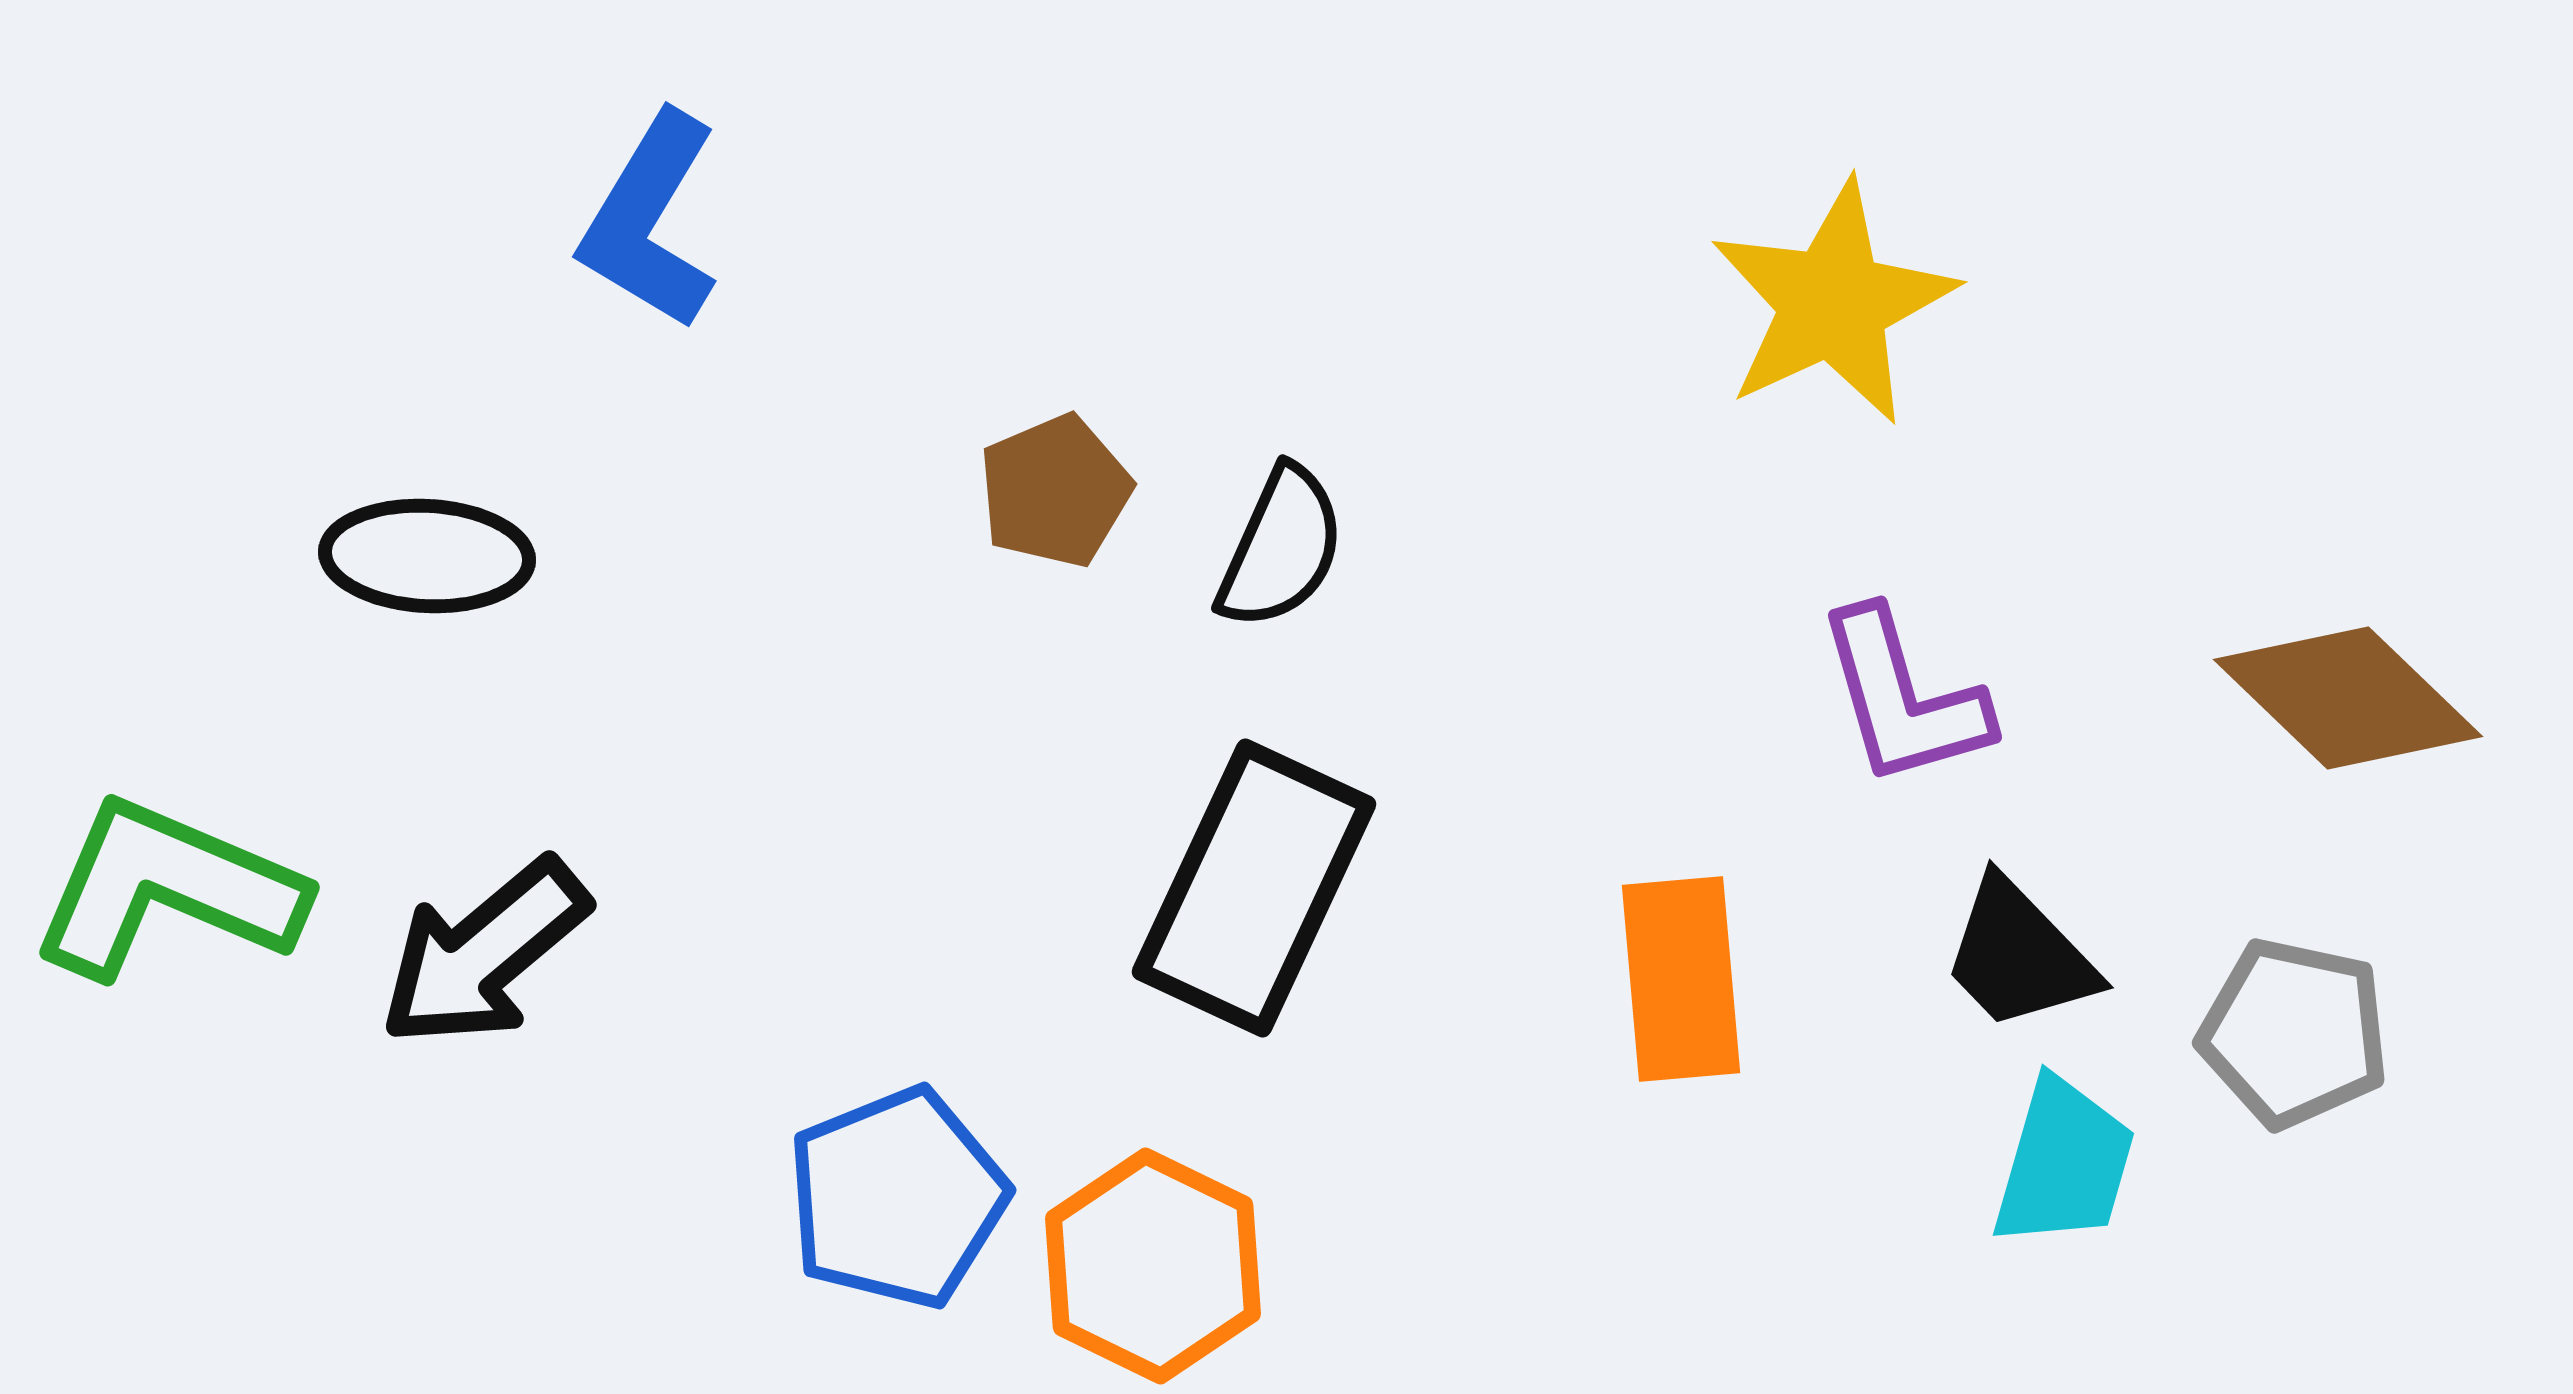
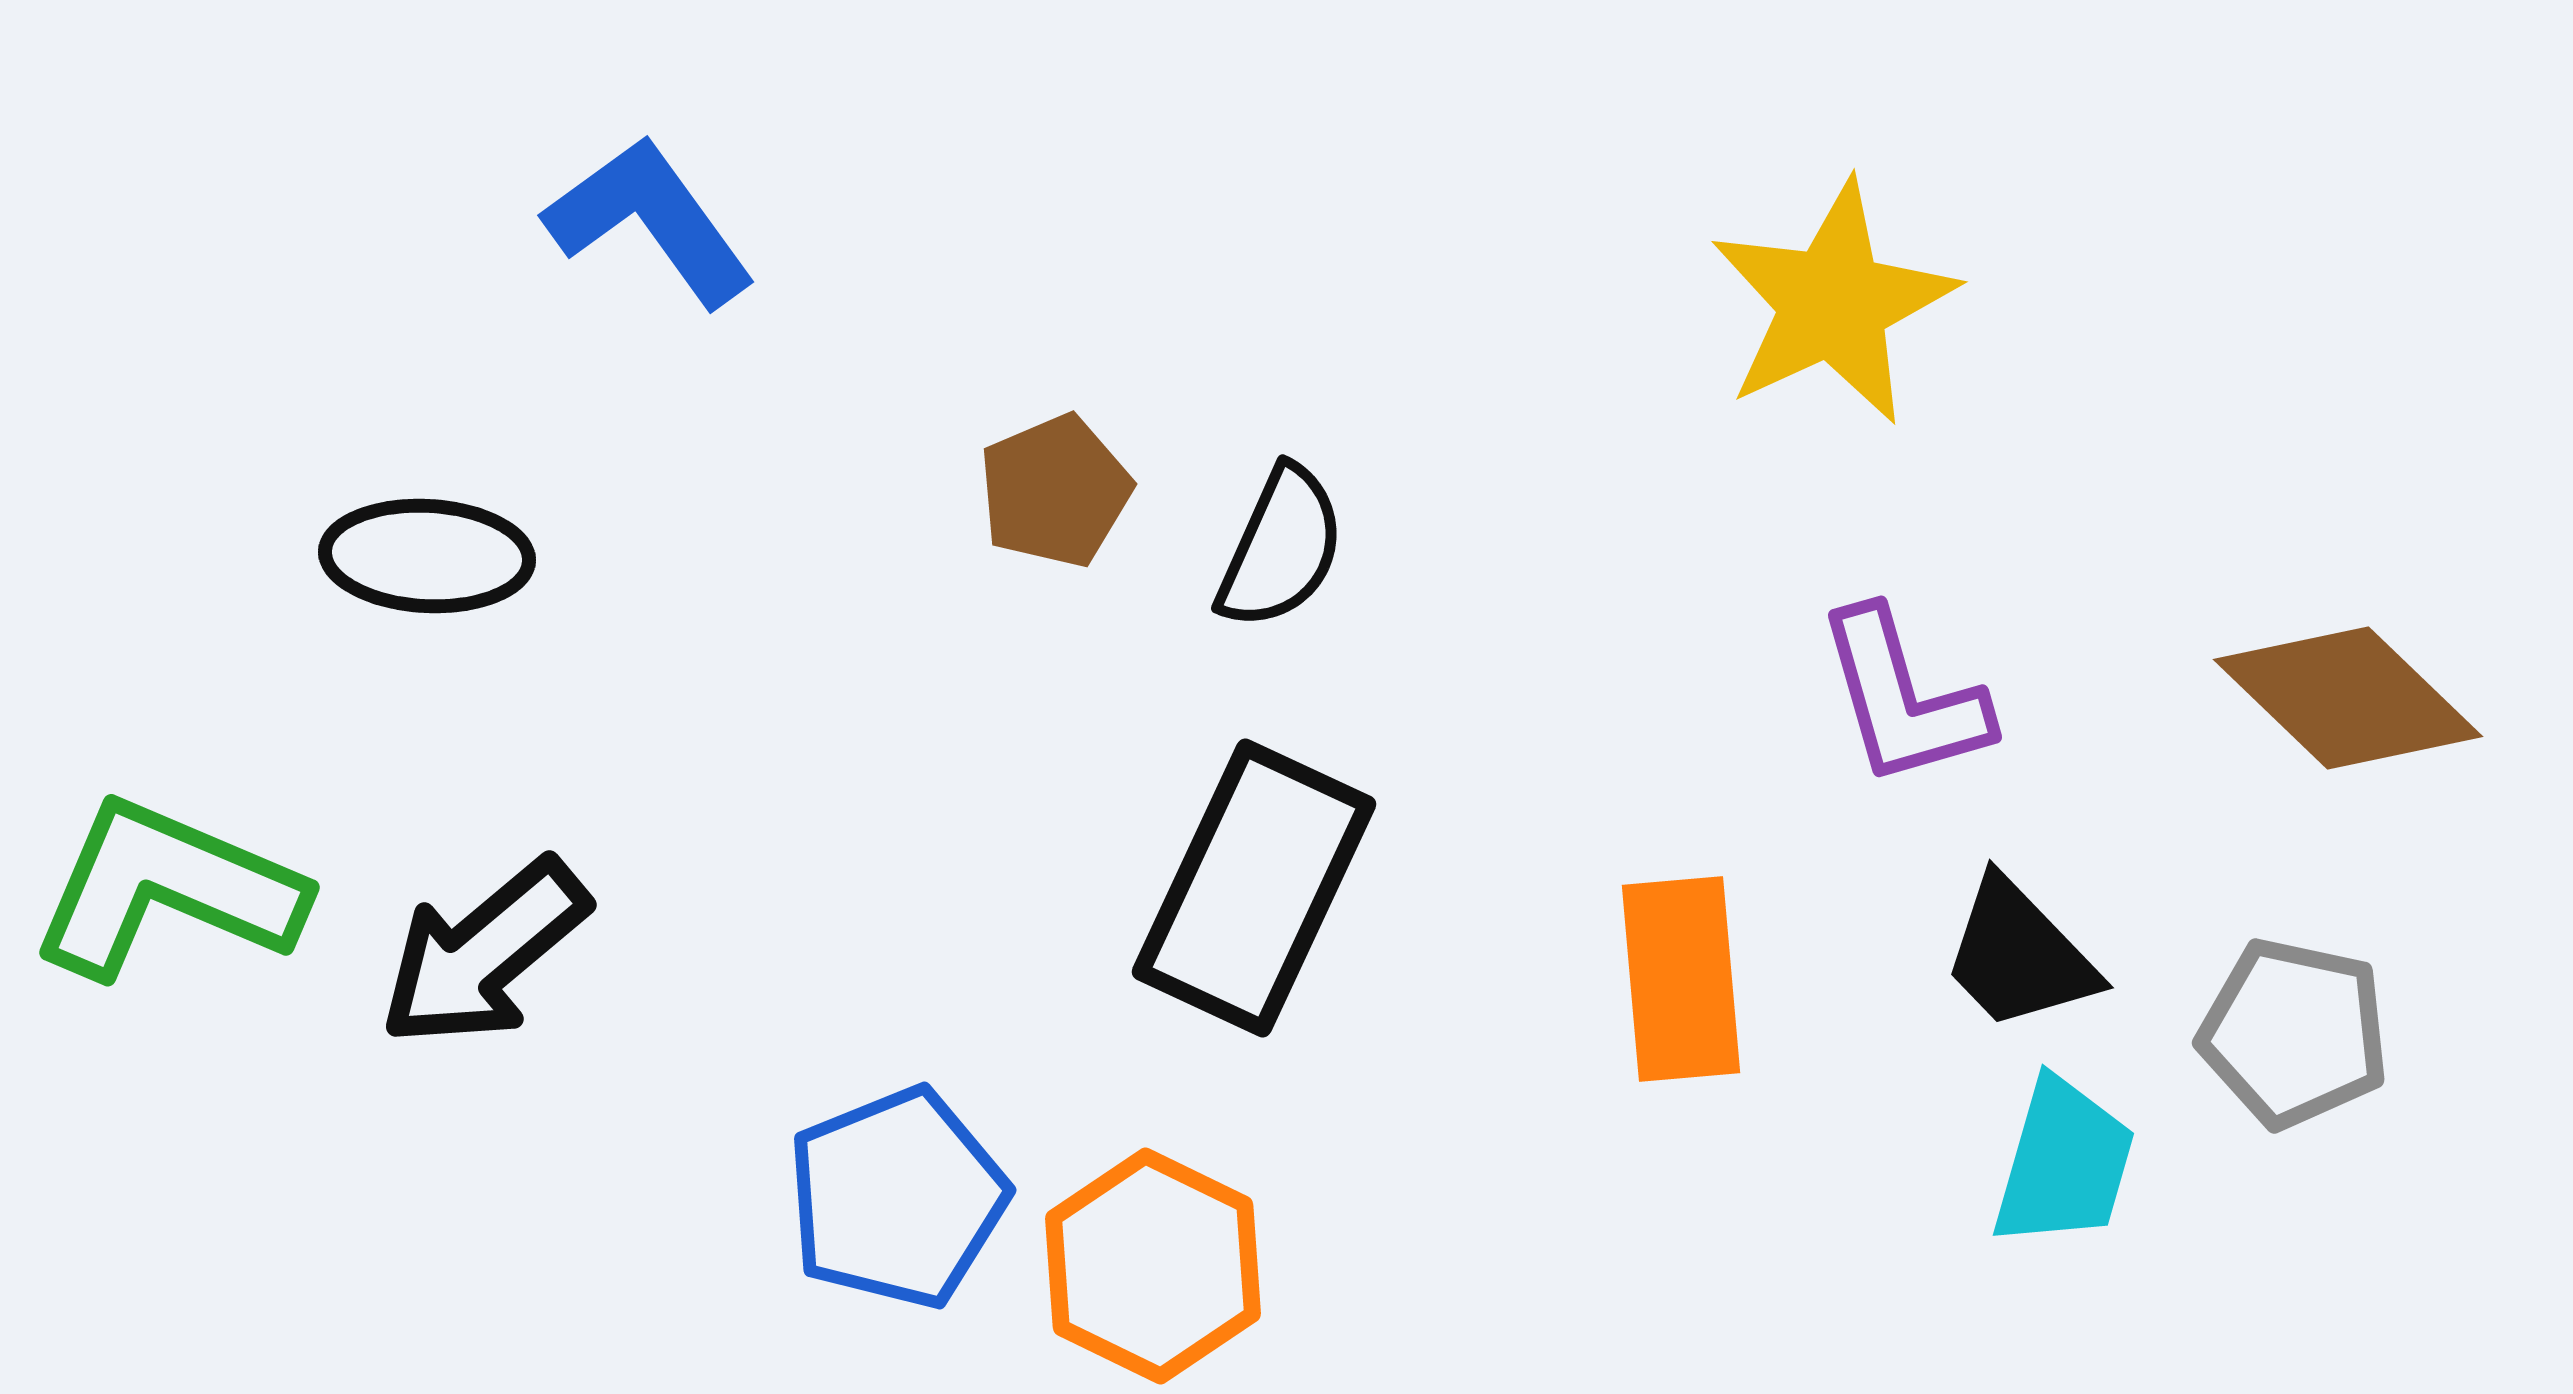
blue L-shape: rotated 113 degrees clockwise
